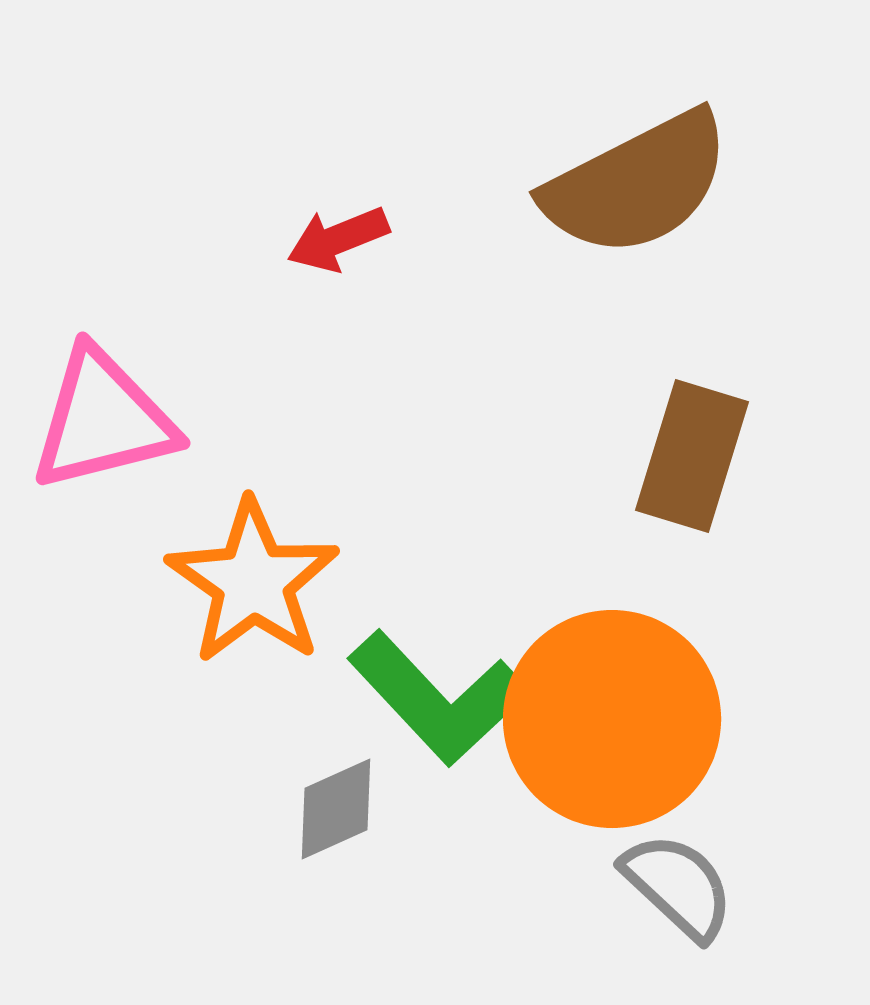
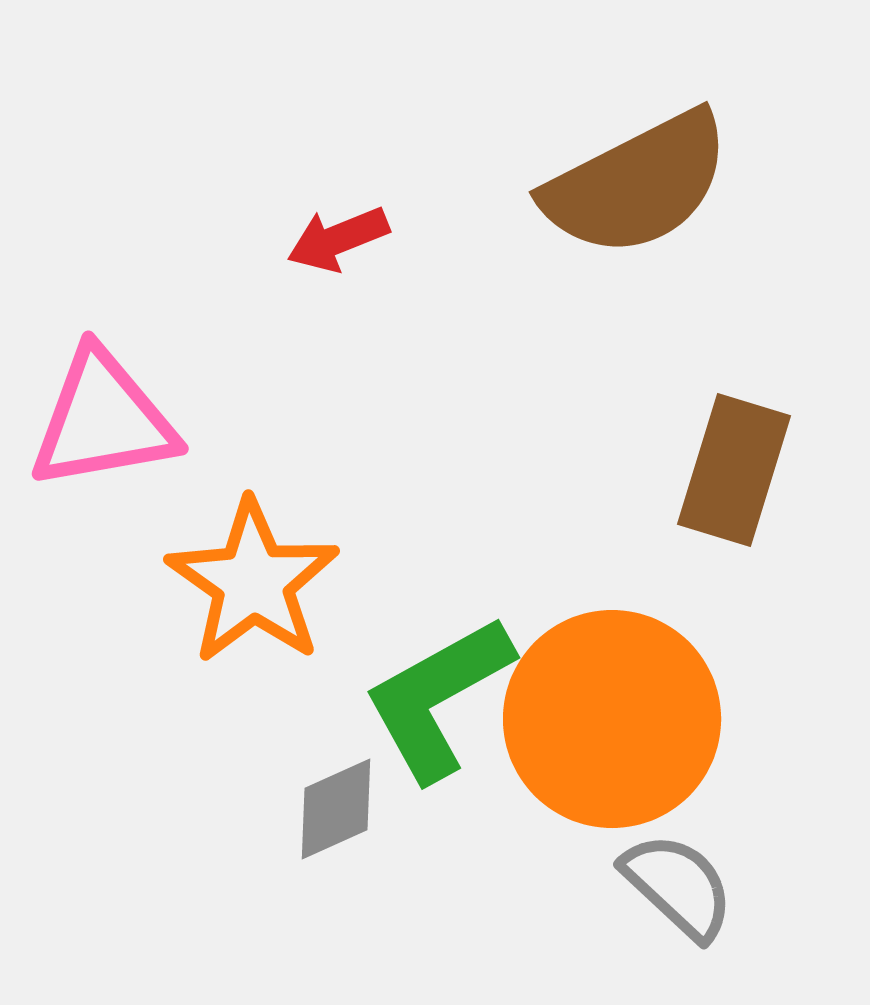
pink triangle: rotated 4 degrees clockwise
brown rectangle: moved 42 px right, 14 px down
green L-shape: rotated 104 degrees clockwise
